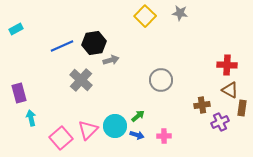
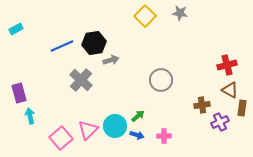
red cross: rotated 18 degrees counterclockwise
cyan arrow: moved 1 px left, 2 px up
